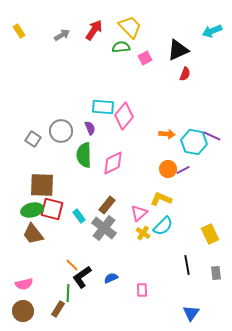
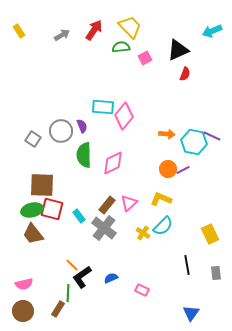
purple semicircle at (90, 128): moved 8 px left, 2 px up
pink triangle at (139, 213): moved 10 px left, 10 px up
pink rectangle at (142, 290): rotated 64 degrees counterclockwise
